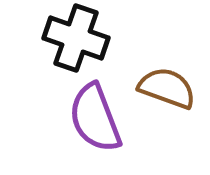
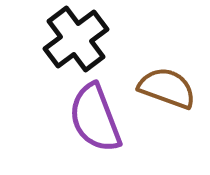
black cross: moved 1 px down; rotated 34 degrees clockwise
